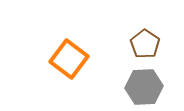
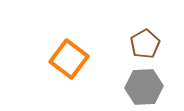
brown pentagon: rotated 8 degrees clockwise
